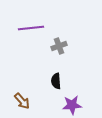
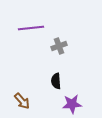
purple star: moved 1 px up
